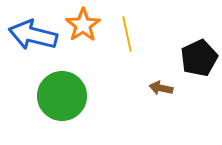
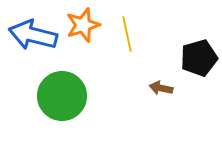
orange star: rotated 16 degrees clockwise
black pentagon: rotated 9 degrees clockwise
